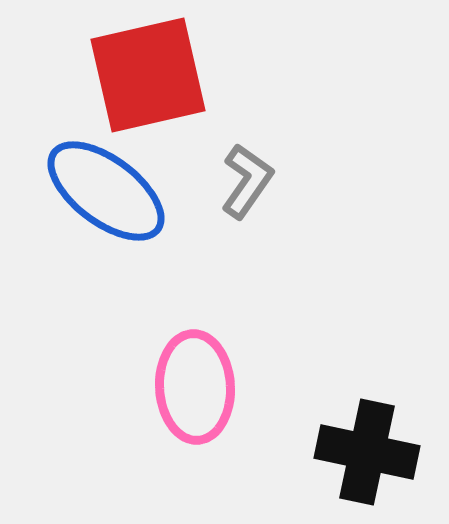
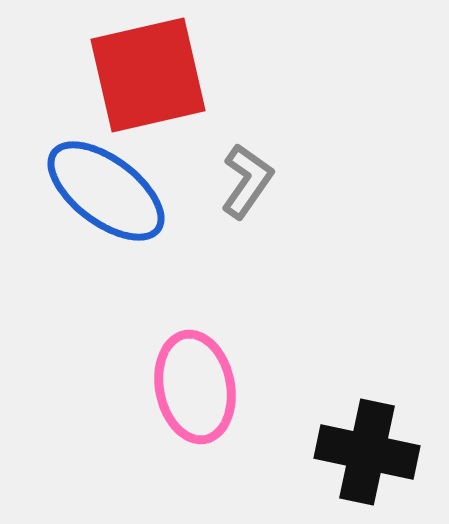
pink ellipse: rotated 8 degrees counterclockwise
